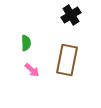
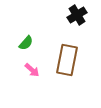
black cross: moved 6 px right
green semicircle: rotated 42 degrees clockwise
